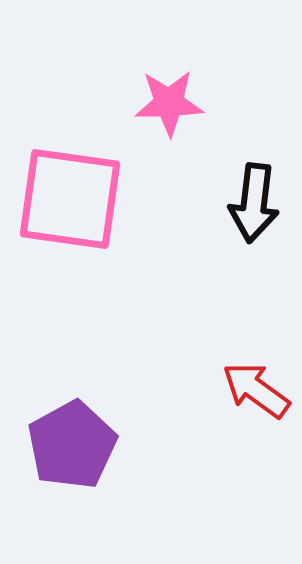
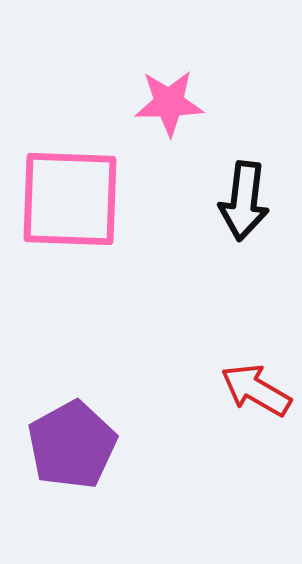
pink square: rotated 6 degrees counterclockwise
black arrow: moved 10 px left, 2 px up
red arrow: rotated 6 degrees counterclockwise
